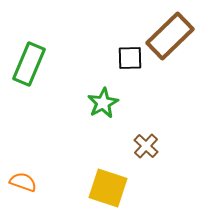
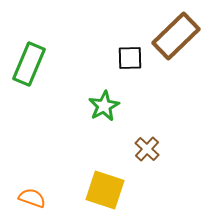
brown rectangle: moved 6 px right
green star: moved 1 px right, 3 px down
brown cross: moved 1 px right, 3 px down
orange semicircle: moved 9 px right, 16 px down
yellow square: moved 3 px left, 2 px down
